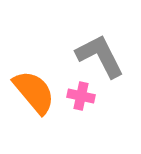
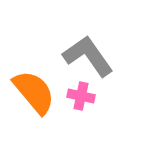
gray L-shape: moved 12 px left; rotated 8 degrees counterclockwise
